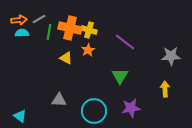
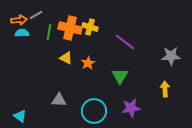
gray line: moved 3 px left, 4 px up
yellow cross: moved 1 px right, 3 px up
orange star: moved 13 px down
